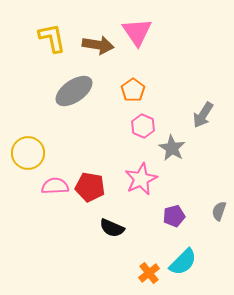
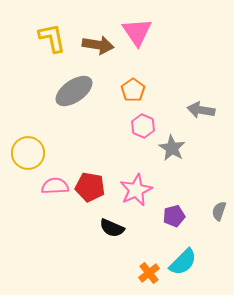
gray arrow: moved 2 px left, 5 px up; rotated 68 degrees clockwise
pink star: moved 5 px left, 11 px down
